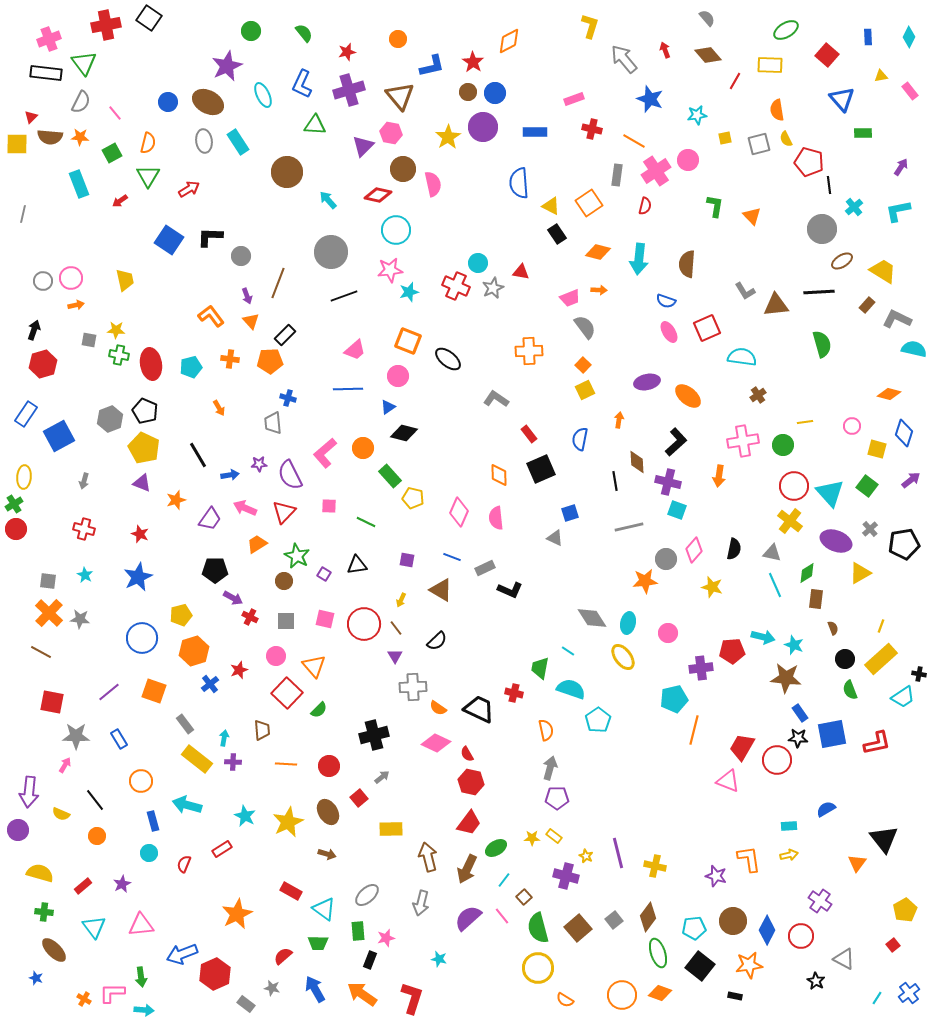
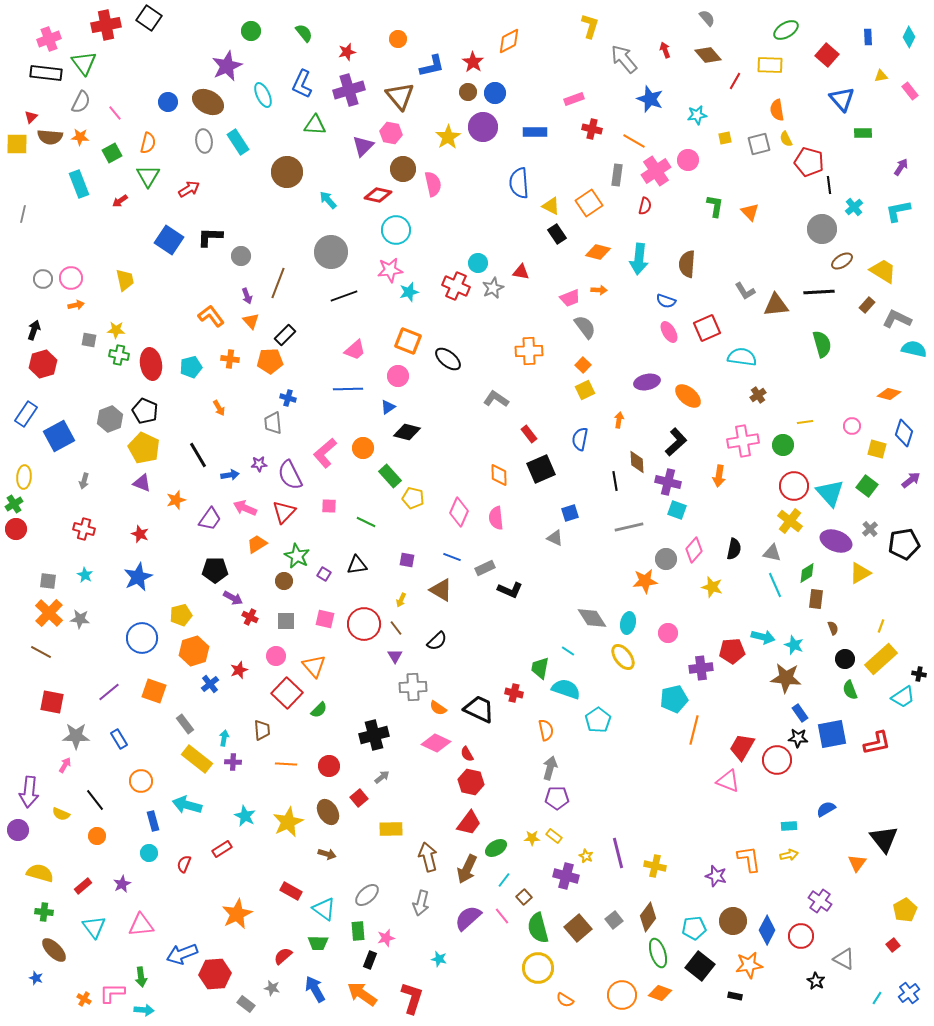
orange triangle at (752, 216): moved 2 px left, 4 px up
gray circle at (43, 281): moved 2 px up
black diamond at (404, 433): moved 3 px right, 1 px up
cyan semicircle at (571, 689): moved 5 px left
red hexagon at (215, 974): rotated 20 degrees clockwise
